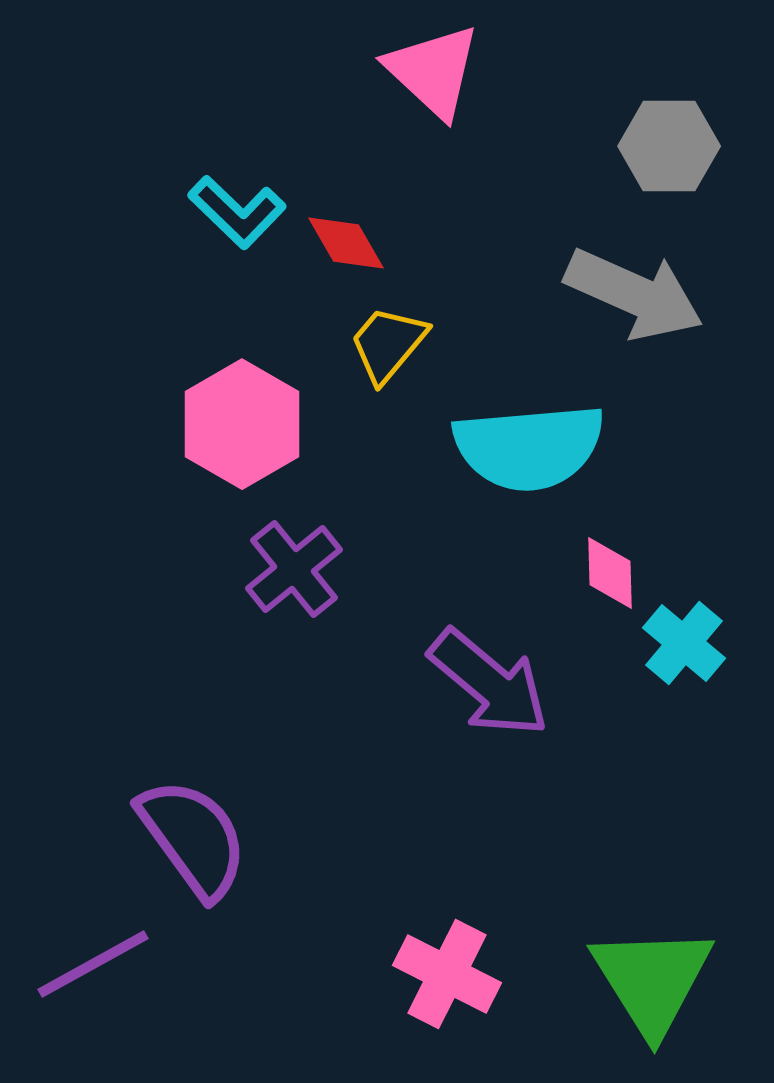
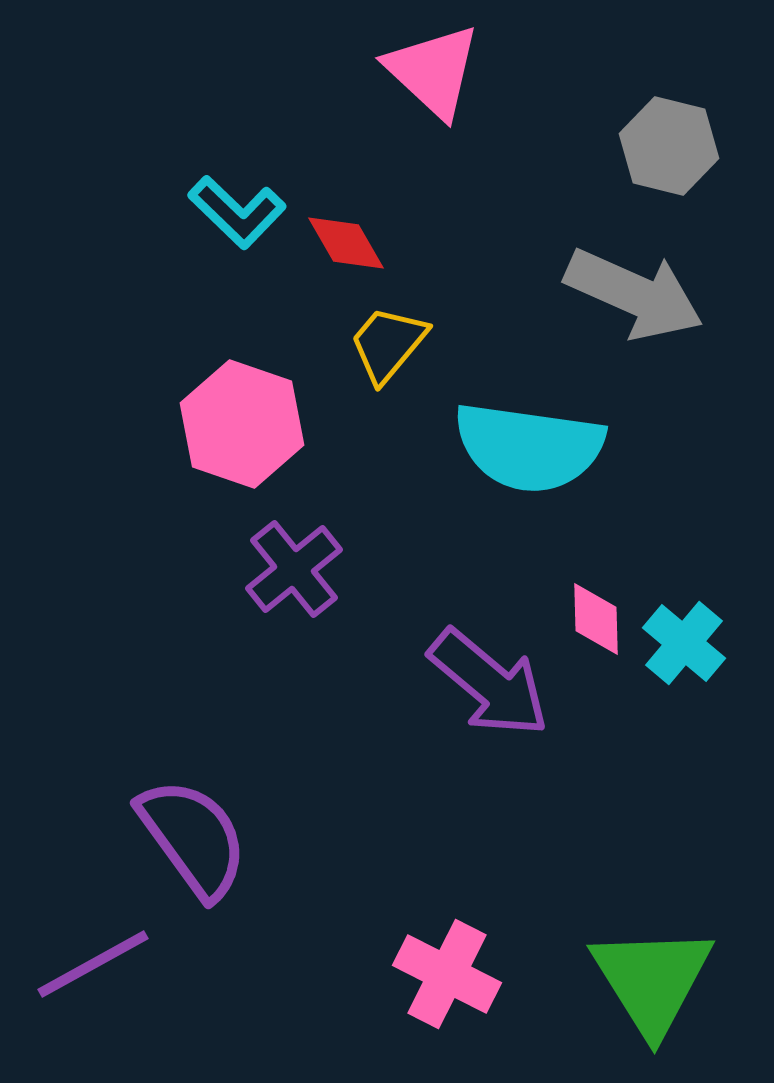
gray hexagon: rotated 14 degrees clockwise
pink hexagon: rotated 11 degrees counterclockwise
cyan semicircle: rotated 13 degrees clockwise
pink diamond: moved 14 px left, 46 px down
